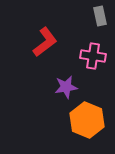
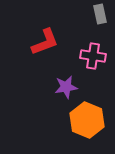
gray rectangle: moved 2 px up
red L-shape: rotated 16 degrees clockwise
